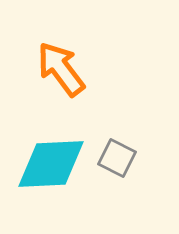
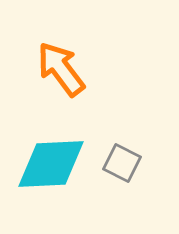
gray square: moved 5 px right, 5 px down
